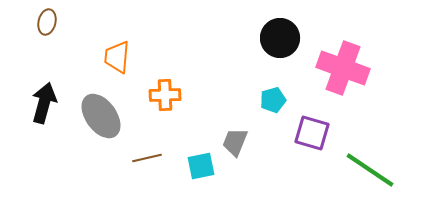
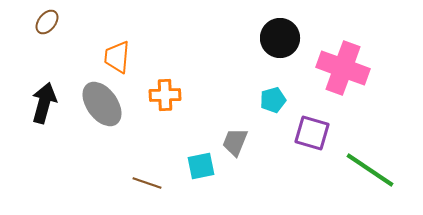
brown ellipse: rotated 25 degrees clockwise
gray ellipse: moved 1 px right, 12 px up
brown line: moved 25 px down; rotated 32 degrees clockwise
